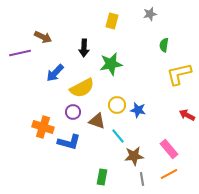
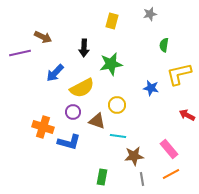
blue star: moved 13 px right, 22 px up
cyan line: rotated 42 degrees counterclockwise
orange line: moved 2 px right
